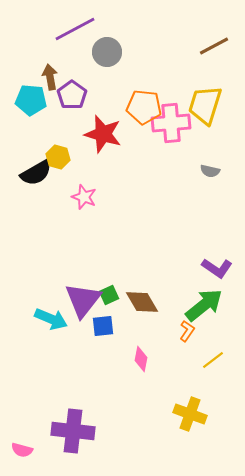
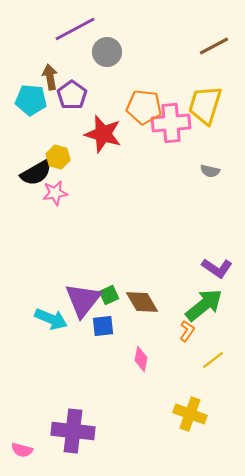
pink star: moved 29 px left, 4 px up; rotated 30 degrees counterclockwise
